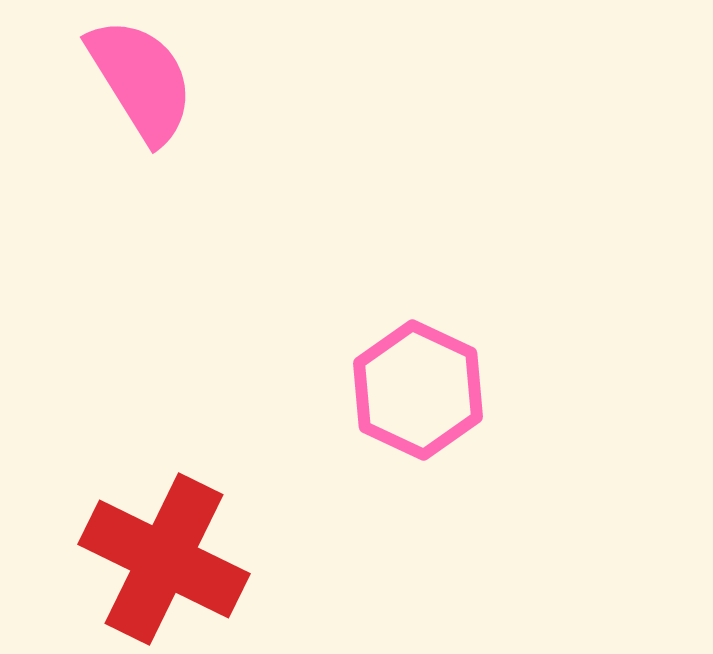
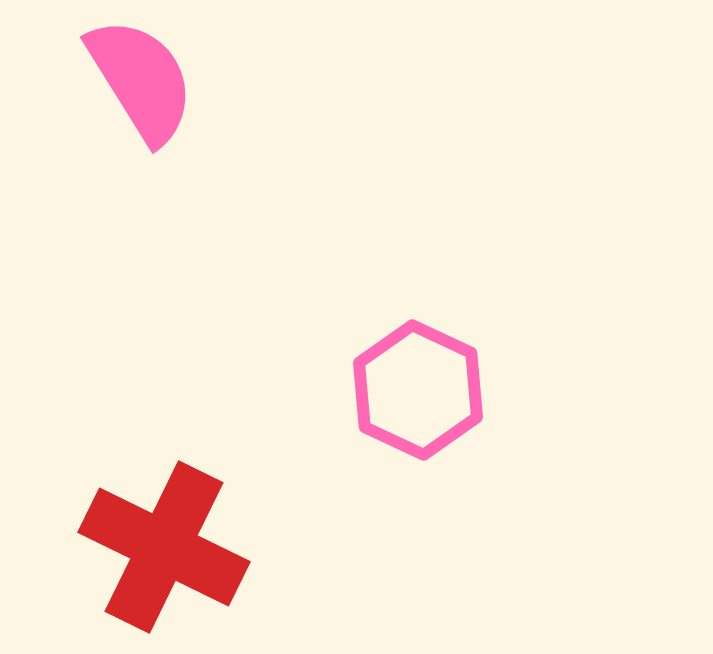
red cross: moved 12 px up
